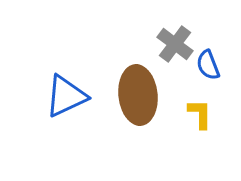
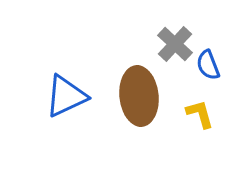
gray cross: rotated 6 degrees clockwise
brown ellipse: moved 1 px right, 1 px down
yellow L-shape: rotated 16 degrees counterclockwise
